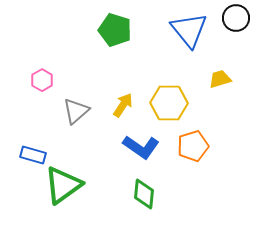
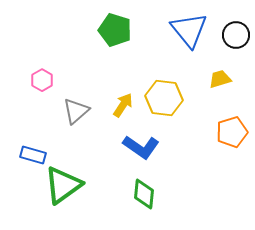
black circle: moved 17 px down
yellow hexagon: moved 5 px left, 5 px up; rotated 6 degrees clockwise
orange pentagon: moved 39 px right, 14 px up
